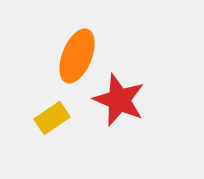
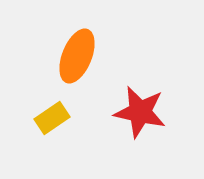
red star: moved 21 px right, 12 px down; rotated 10 degrees counterclockwise
